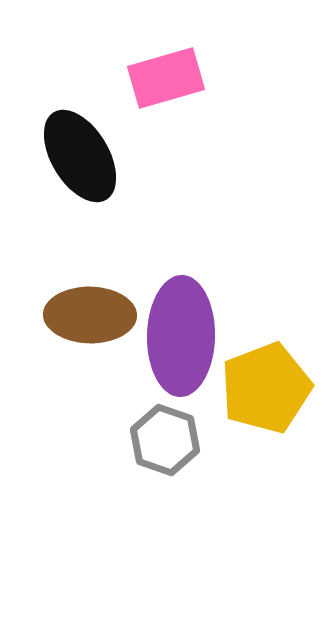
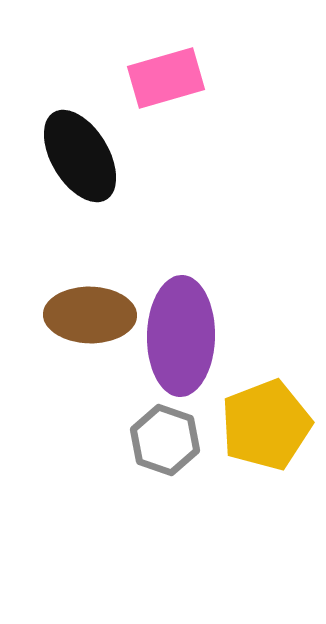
yellow pentagon: moved 37 px down
